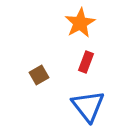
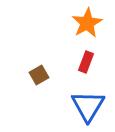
orange star: moved 7 px right
blue triangle: rotated 9 degrees clockwise
